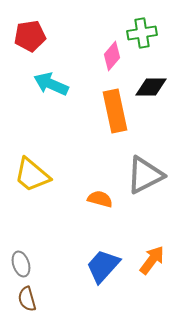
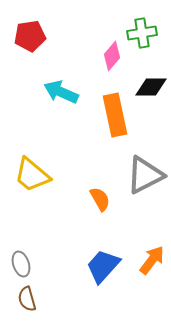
cyan arrow: moved 10 px right, 8 px down
orange rectangle: moved 4 px down
orange semicircle: rotated 45 degrees clockwise
